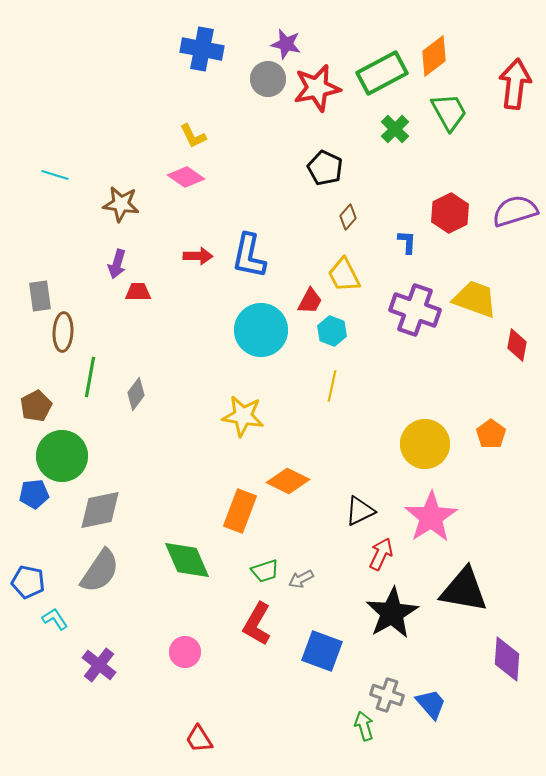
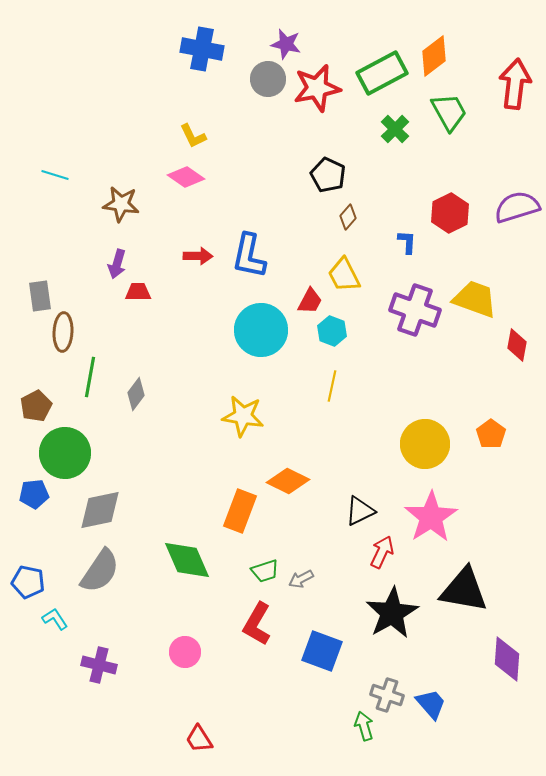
black pentagon at (325, 168): moved 3 px right, 7 px down
purple semicircle at (515, 211): moved 2 px right, 4 px up
green circle at (62, 456): moved 3 px right, 3 px up
red arrow at (381, 554): moved 1 px right, 2 px up
purple cross at (99, 665): rotated 24 degrees counterclockwise
